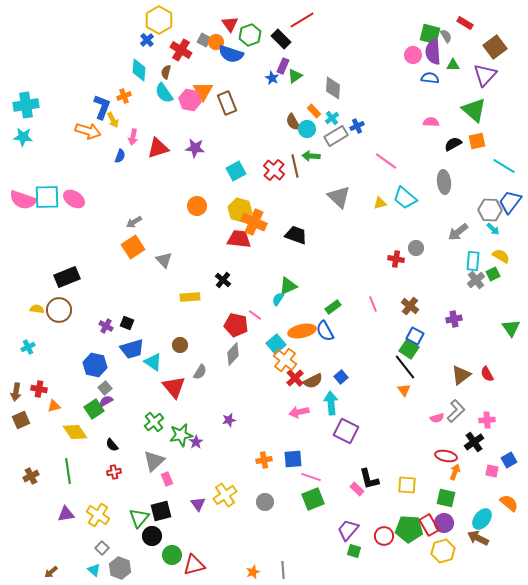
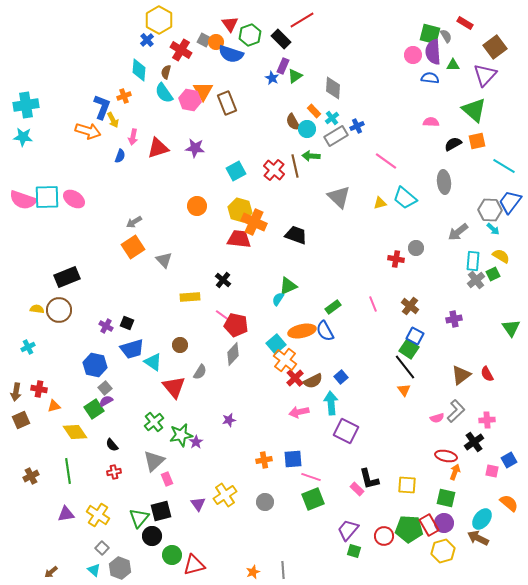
pink line at (255, 315): moved 33 px left
